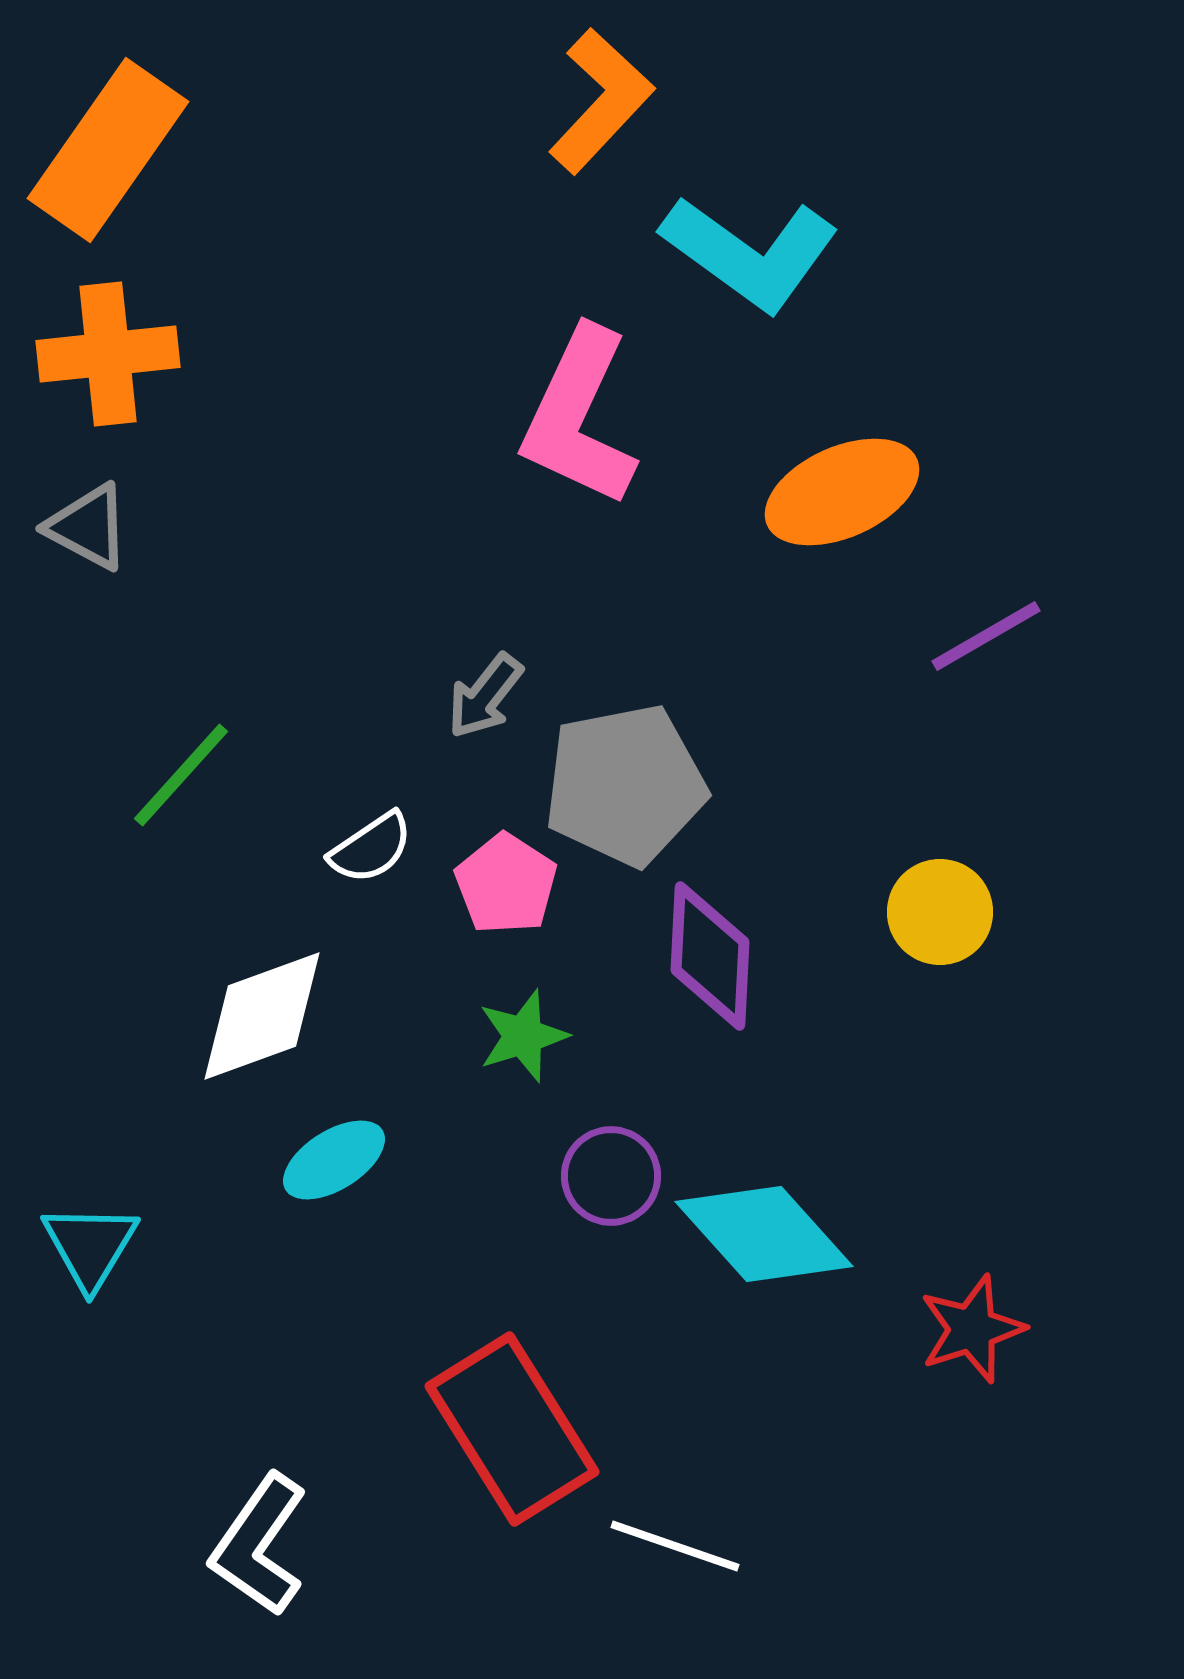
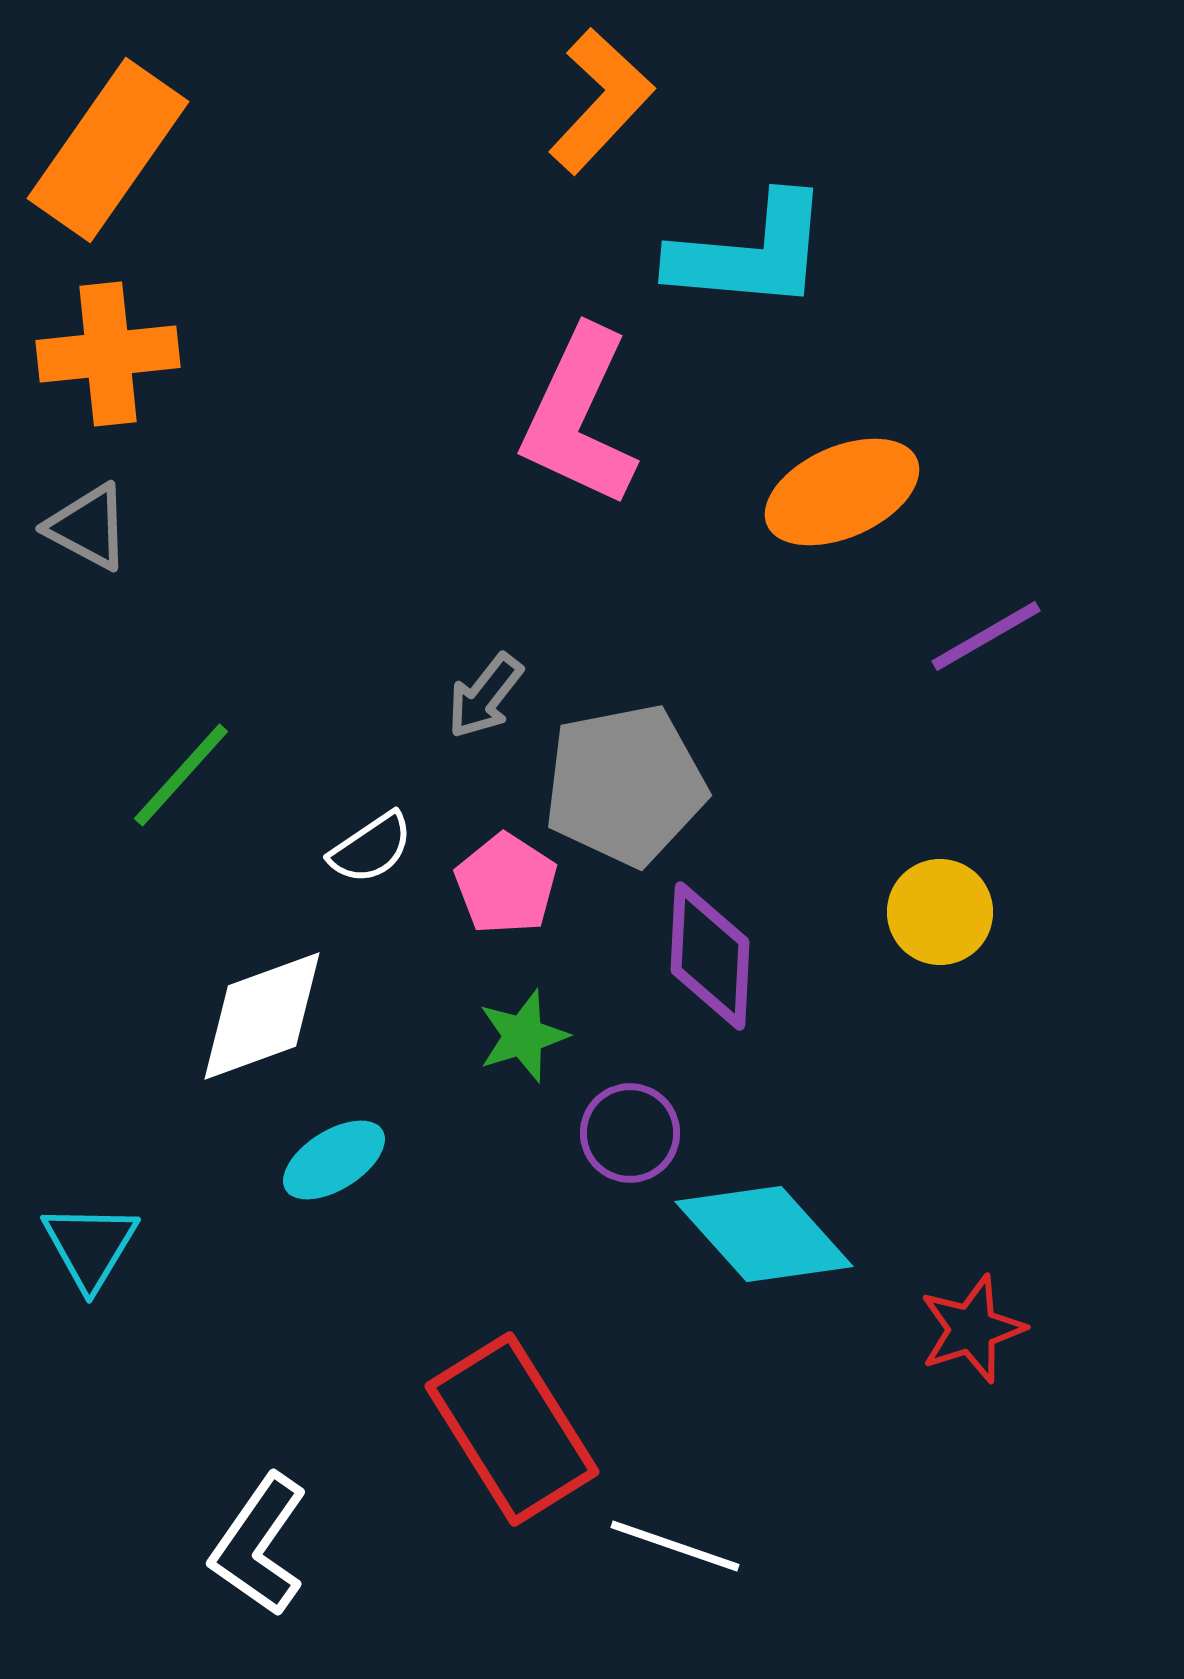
cyan L-shape: rotated 31 degrees counterclockwise
purple circle: moved 19 px right, 43 px up
